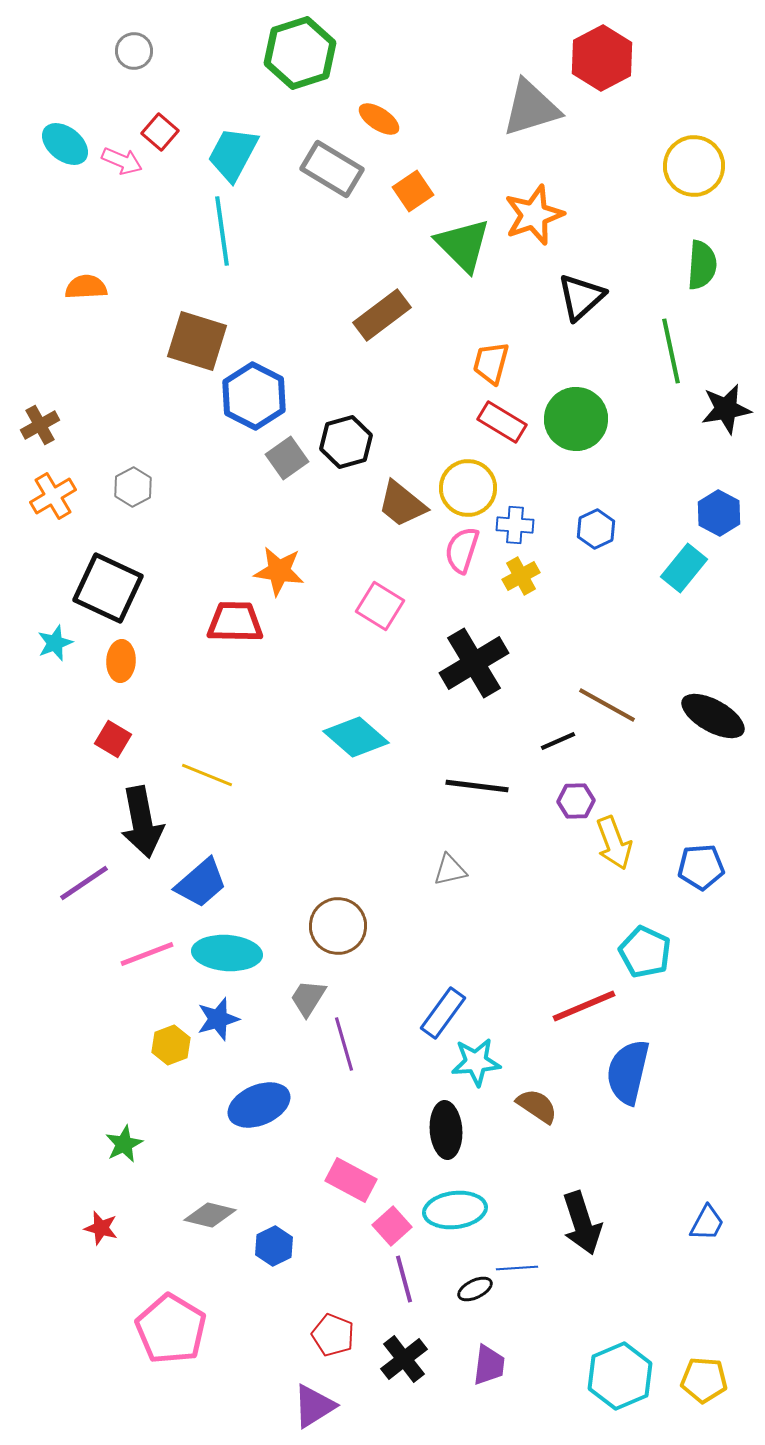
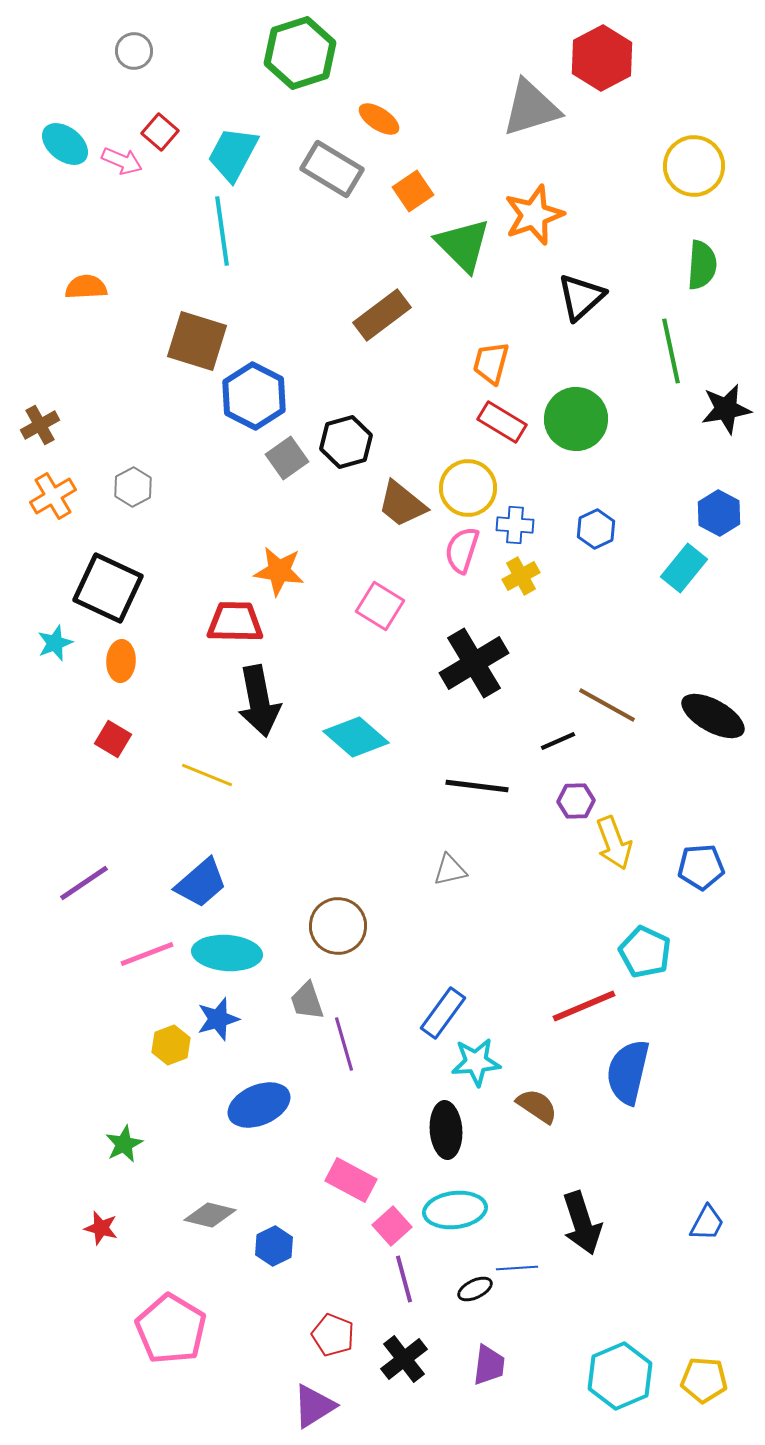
black arrow at (142, 822): moved 117 px right, 121 px up
gray trapezoid at (308, 998): moved 1 px left, 3 px down; rotated 51 degrees counterclockwise
